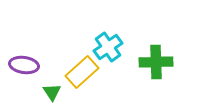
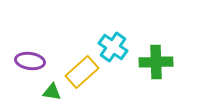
cyan cross: moved 5 px right; rotated 20 degrees counterclockwise
purple ellipse: moved 6 px right, 4 px up
green triangle: rotated 48 degrees counterclockwise
